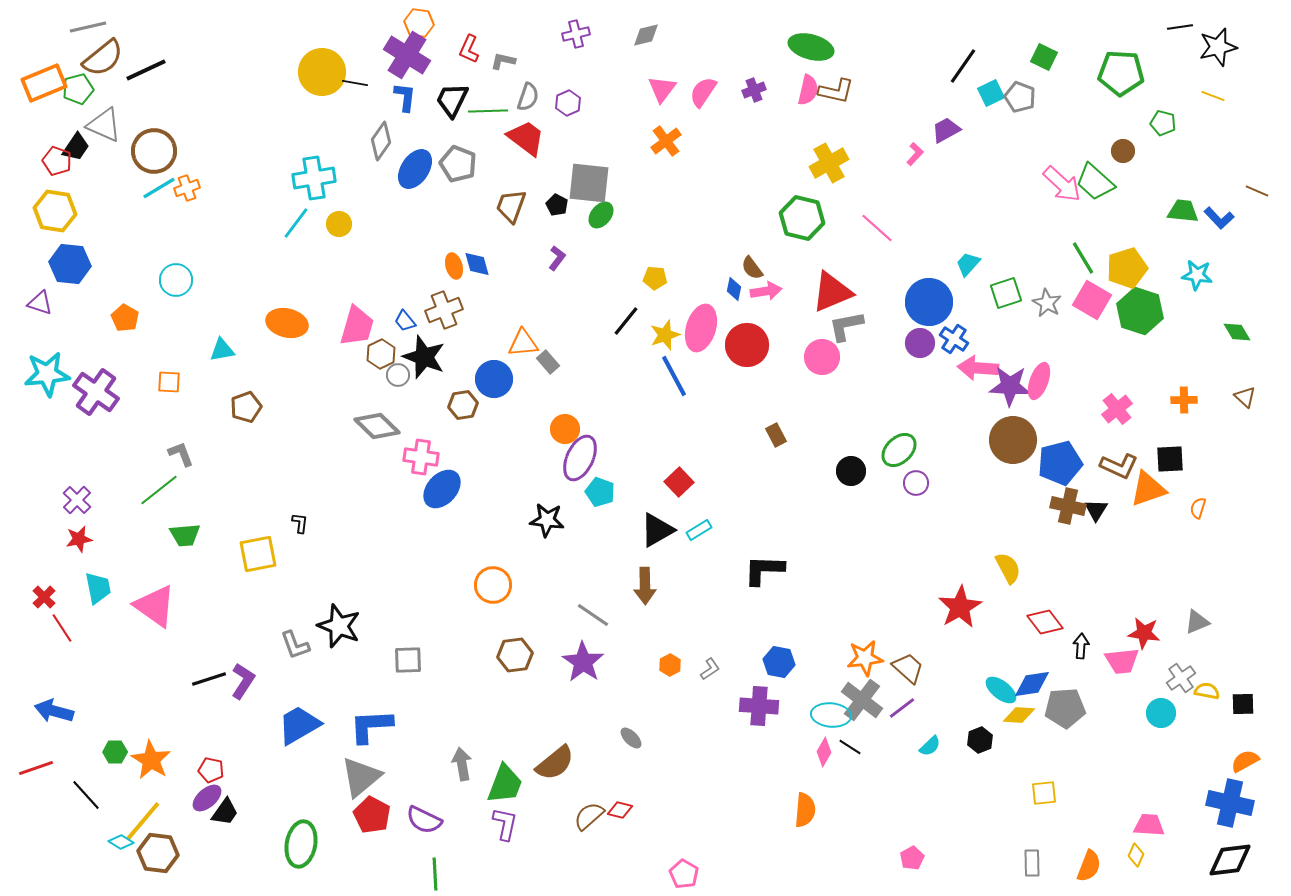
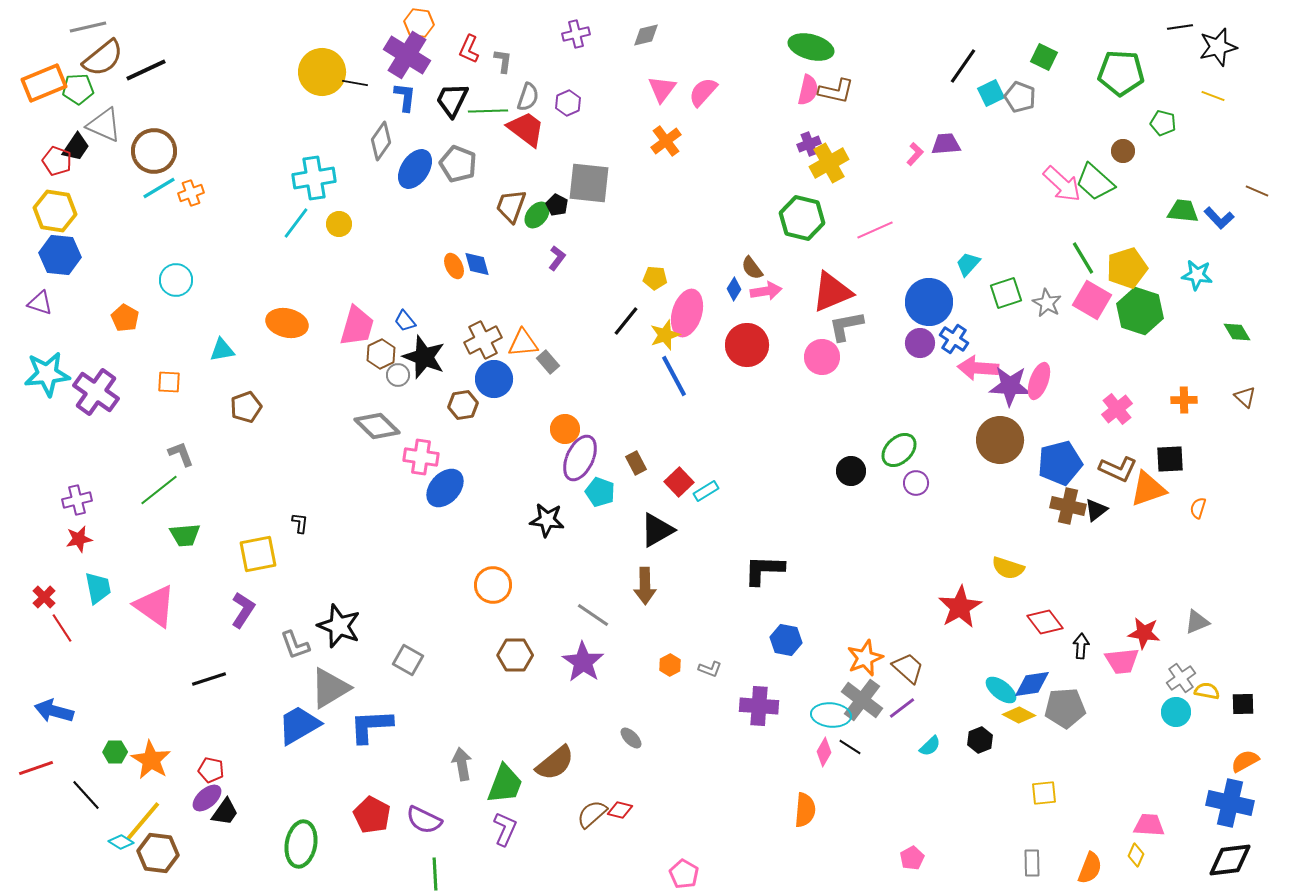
gray L-shape at (503, 61): rotated 85 degrees clockwise
green pentagon at (78, 89): rotated 12 degrees clockwise
purple cross at (754, 90): moved 55 px right, 54 px down
pink semicircle at (703, 92): rotated 8 degrees clockwise
purple trapezoid at (946, 130): moved 14 px down; rotated 24 degrees clockwise
red trapezoid at (526, 138): moved 9 px up
orange cross at (187, 188): moved 4 px right, 5 px down
green ellipse at (601, 215): moved 64 px left
pink line at (877, 228): moved 2 px left, 2 px down; rotated 66 degrees counterclockwise
blue hexagon at (70, 264): moved 10 px left, 9 px up
orange ellipse at (454, 266): rotated 10 degrees counterclockwise
blue diamond at (734, 289): rotated 20 degrees clockwise
brown cross at (444, 310): moved 39 px right, 30 px down; rotated 6 degrees counterclockwise
pink ellipse at (701, 328): moved 14 px left, 15 px up
brown rectangle at (776, 435): moved 140 px left, 28 px down
brown circle at (1013, 440): moved 13 px left
brown L-shape at (1119, 466): moved 1 px left, 3 px down
blue ellipse at (442, 489): moved 3 px right, 1 px up
purple cross at (77, 500): rotated 32 degrees clockwise
black triangle at (1096, 510): rotated 20 degrees clockwise
cyan rectangle at (699, 530): moved 7 px right, 39 px up
yellow semicircle at (1008, 568): rotated 136 degrees clockwise
brown hexagon at (515, 655): rotated 8 degrees clockwise
orange star at (865, 658): rotated 15 degrees counterclockwise
gray square at (408, 660): rotated 32 degrees clockwise
blue hexagon at (779, 662): moved 7 px right, 22 px up
gray L-shape at (710, 669): rotated 55 degrees clockwise
purple L-shape at (243, 681): moved 71 px up
cyan circle at (1161, 713): moved 15 px right, 1 px up
yellow diamond at (1019, 715): rotated 24 degrees clockwise
gray triangle at (361, 777): moved 31 px left, 89 px up; rotated 9 degrees clockwise
brown semicircle at (589, 816): moved 3 px right, 2 px up
purple L-shape at (505, 824): moved 5 px down; rotated 12 degrees clockwise
orange semicircle at (1089, 866): moved 1 px right, 2 px down
